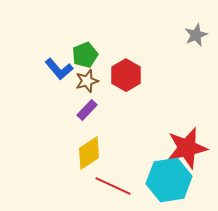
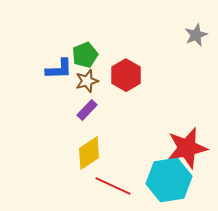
blue L-shape: rotated 52 degrees counterclockwise
